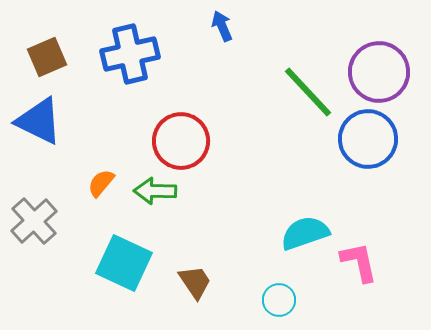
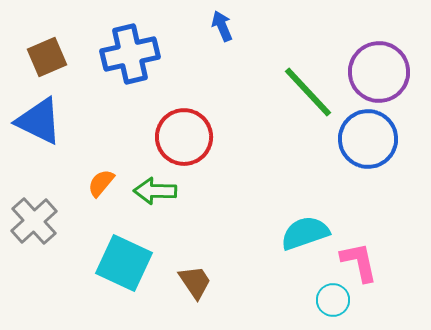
red circle: moved 3 px right, 4 px up
cyan circle: moved 54 px right
